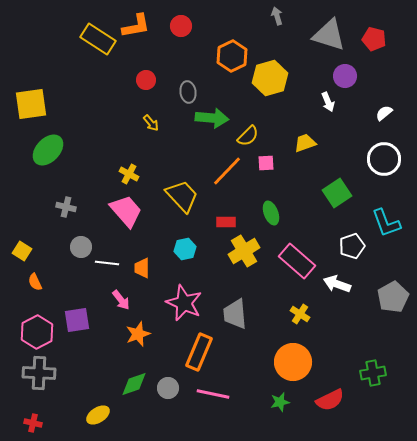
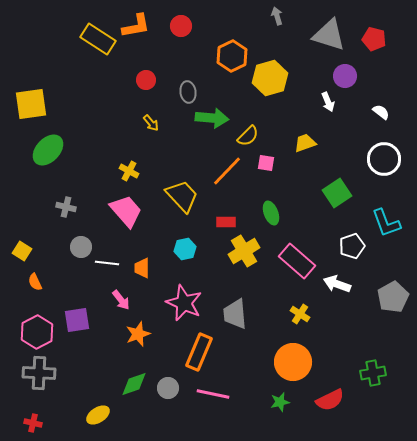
white semicircle at (384, 113): moved 3 px left, 1 px up; rotated 78 degrees clockwise
pink square at (266, 163): rotated 12 degrees clockwise
yellow cross at (129, 174): moved 3 px up
